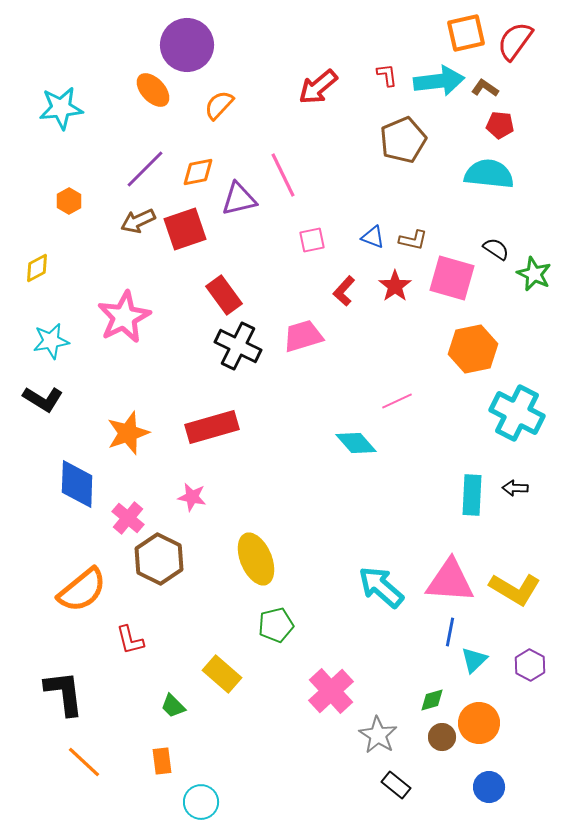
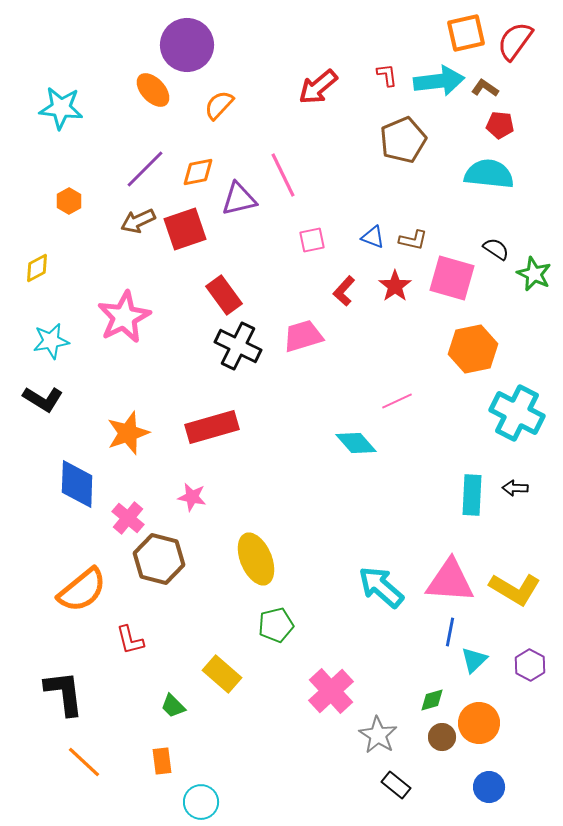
cyan star at (61, 108): rotated 12 degrees clockwise
brown hexagon at (159, 559): rotated 12 degrees counterclockwise
